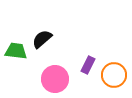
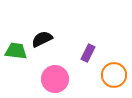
black semicircle: rotated 15 degrees clockwise
purple rectangle: moved 12 px up
